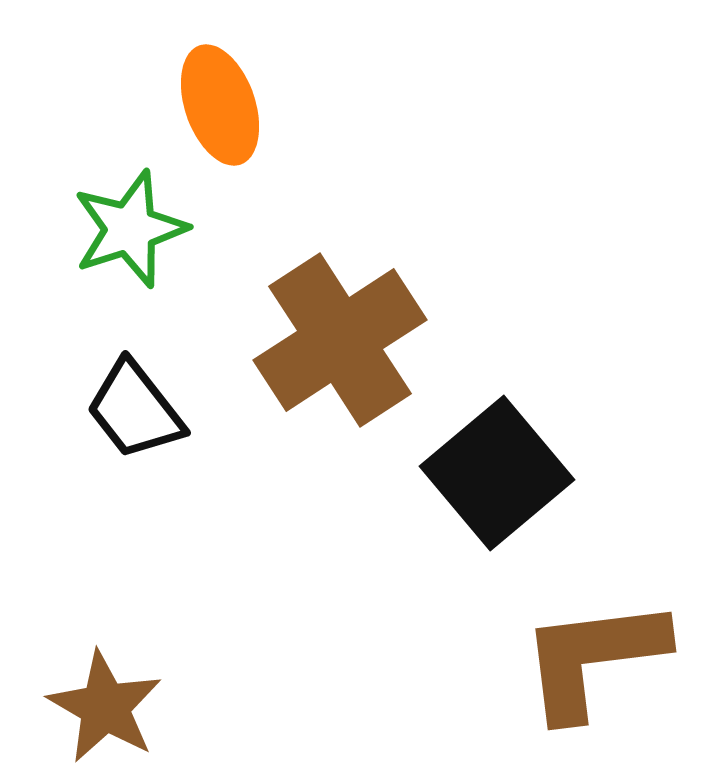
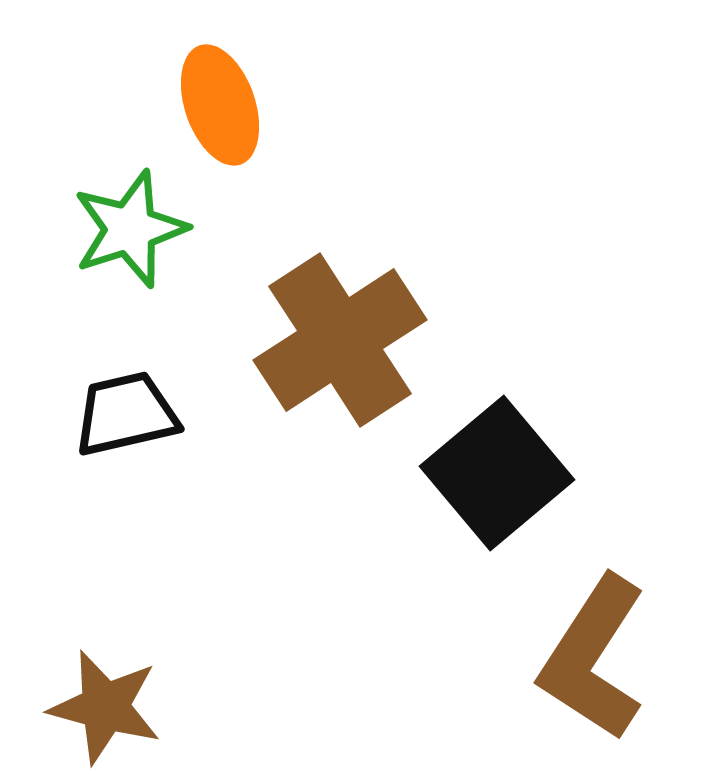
black trapezoid: moved 9 px left, 4 px down; rotated 115 degrees clockwise
brown L-shape: rotated 50 degrees counterclockwise
brown star: rotated 15 degrees counterclockwise
